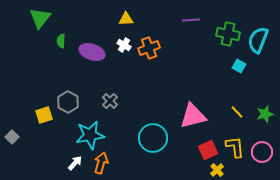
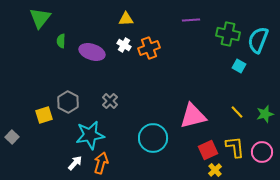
yellow cross: moved 2 px left
